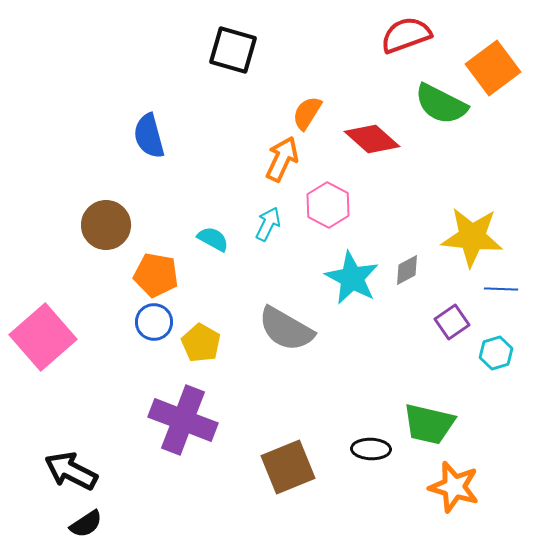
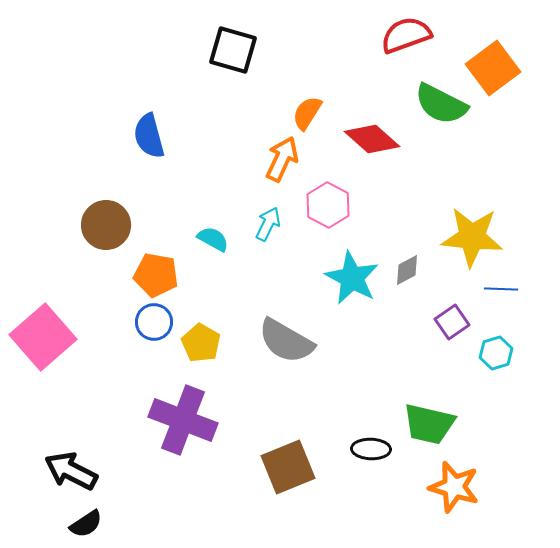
gray semicircle: moved 12 px down
